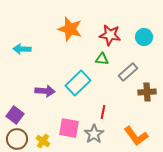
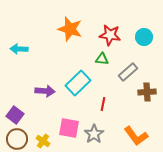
cyan arrow: moved 3 px left
red line: moved 8 px up
